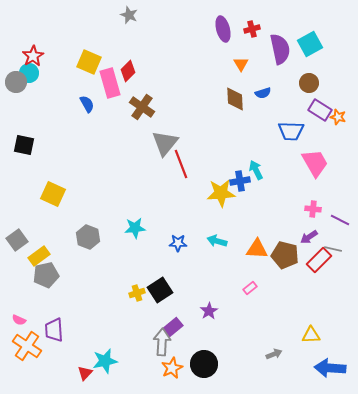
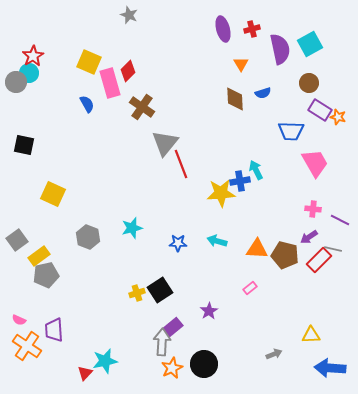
cyan star at (135, 228): moved 3 px left; rotated 10 degrees counterclockwise
